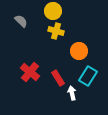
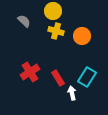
gray semicircle: moved 3 px right
orange circle: moved 3 px right, 15 px up
red cross: rotated 18 degrees clockwise
cyan rectangle: moved 1 px left, 1 px down
